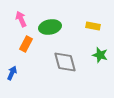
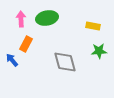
pink arrow: rotated 21 degrees clockwise
green ellipse: moved 3 px left, 9 px up
green star: moved 1 px left, 4 px up; rotated 21 degrees counterclockwise
blue arrow: moved 13 px up; rotated 64 degrees counterclockwise
